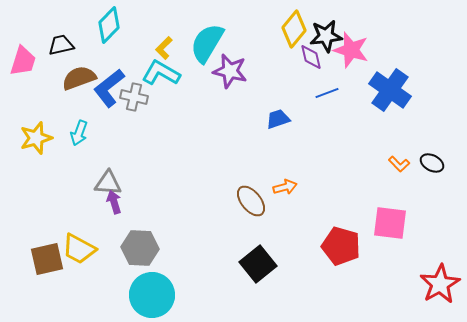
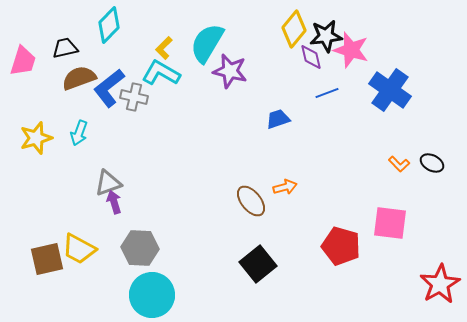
black trapezoid: moved 4 px right, 3 px down
gray triangle: rotated 24 degrees counterclockwise
